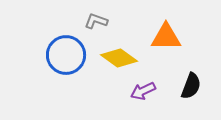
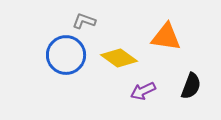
gray L-shape: moved 12 px left
orange triangle: rotated 8 degrees clockwise
